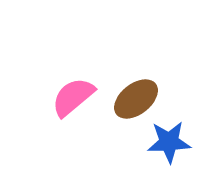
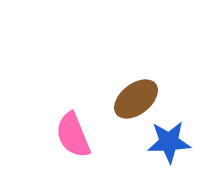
pink semicircle: moved 38 px down; rotated 72 degrees counterclockwise
